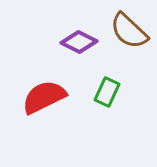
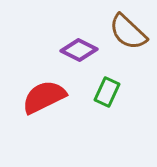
brown semicircle: moved 1 px left, 1 px down
purple diamond: moved 8 px down
